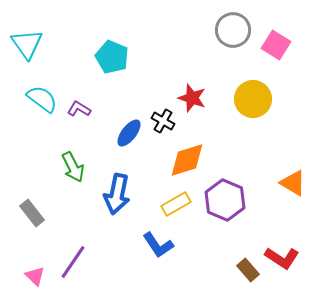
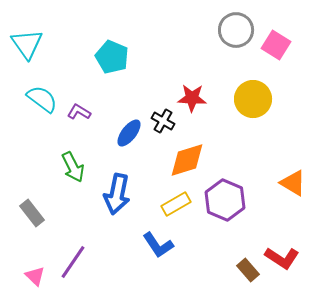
gray circle: moved 3 px right
red star: rotated 16 degrees counterclockwise
purple L-shape: moved 3 px down
